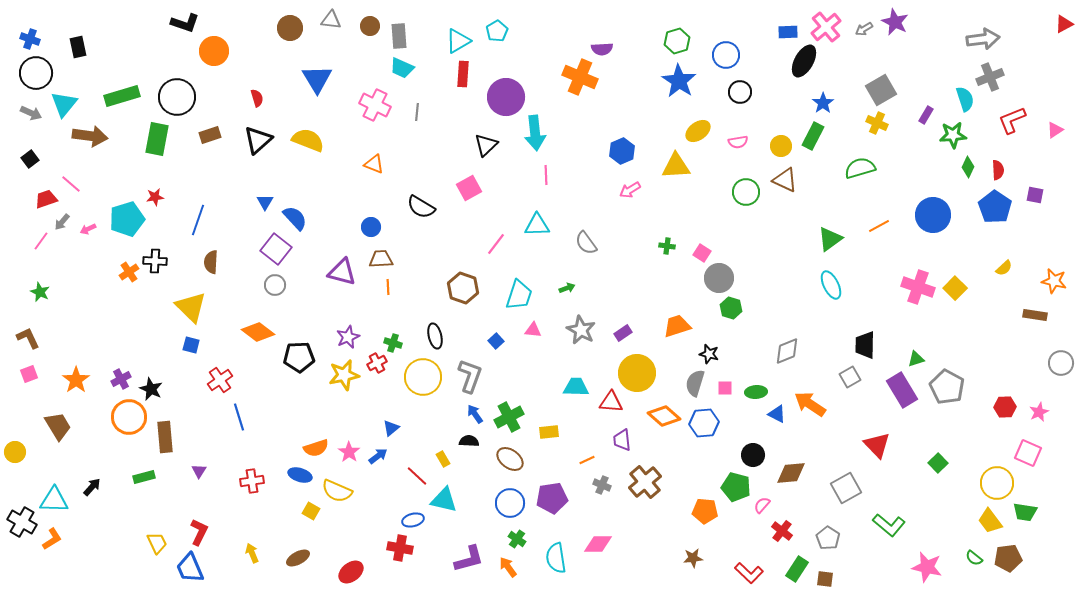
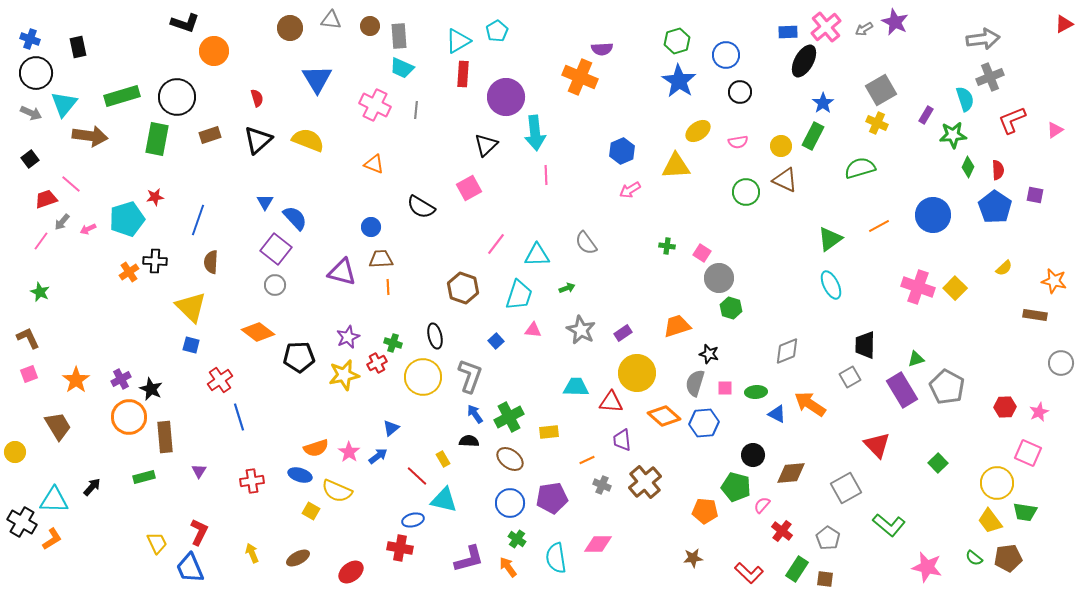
gray line at (417, 112): moved 1 px left, 2 px up
cyan triangle at (537, 225): moved 30 px down
